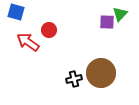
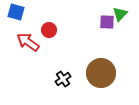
black cross: moved 11 px left; rotated 21 degrees counterclockwise
